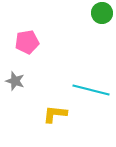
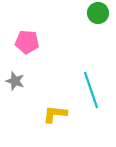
green circle: moved 4 px left
pink pentagon: rotated 15 degrees clockwise
cyan line: rotated 57 degrees clockwise
